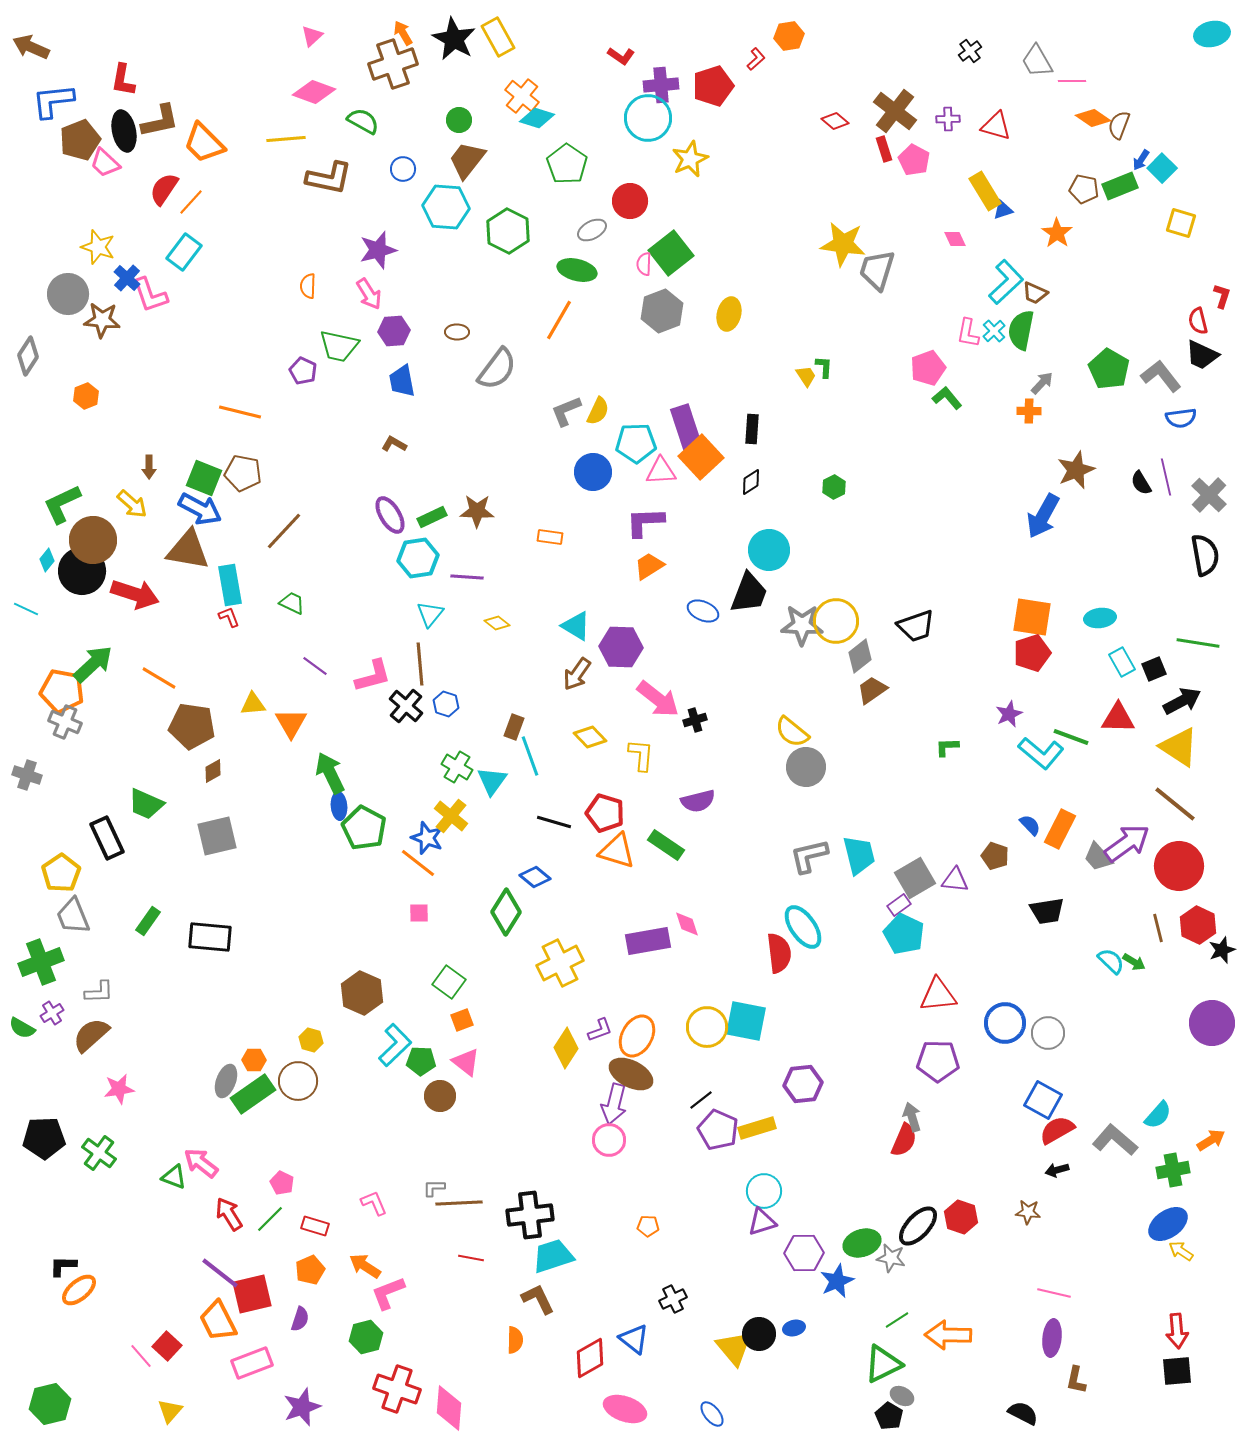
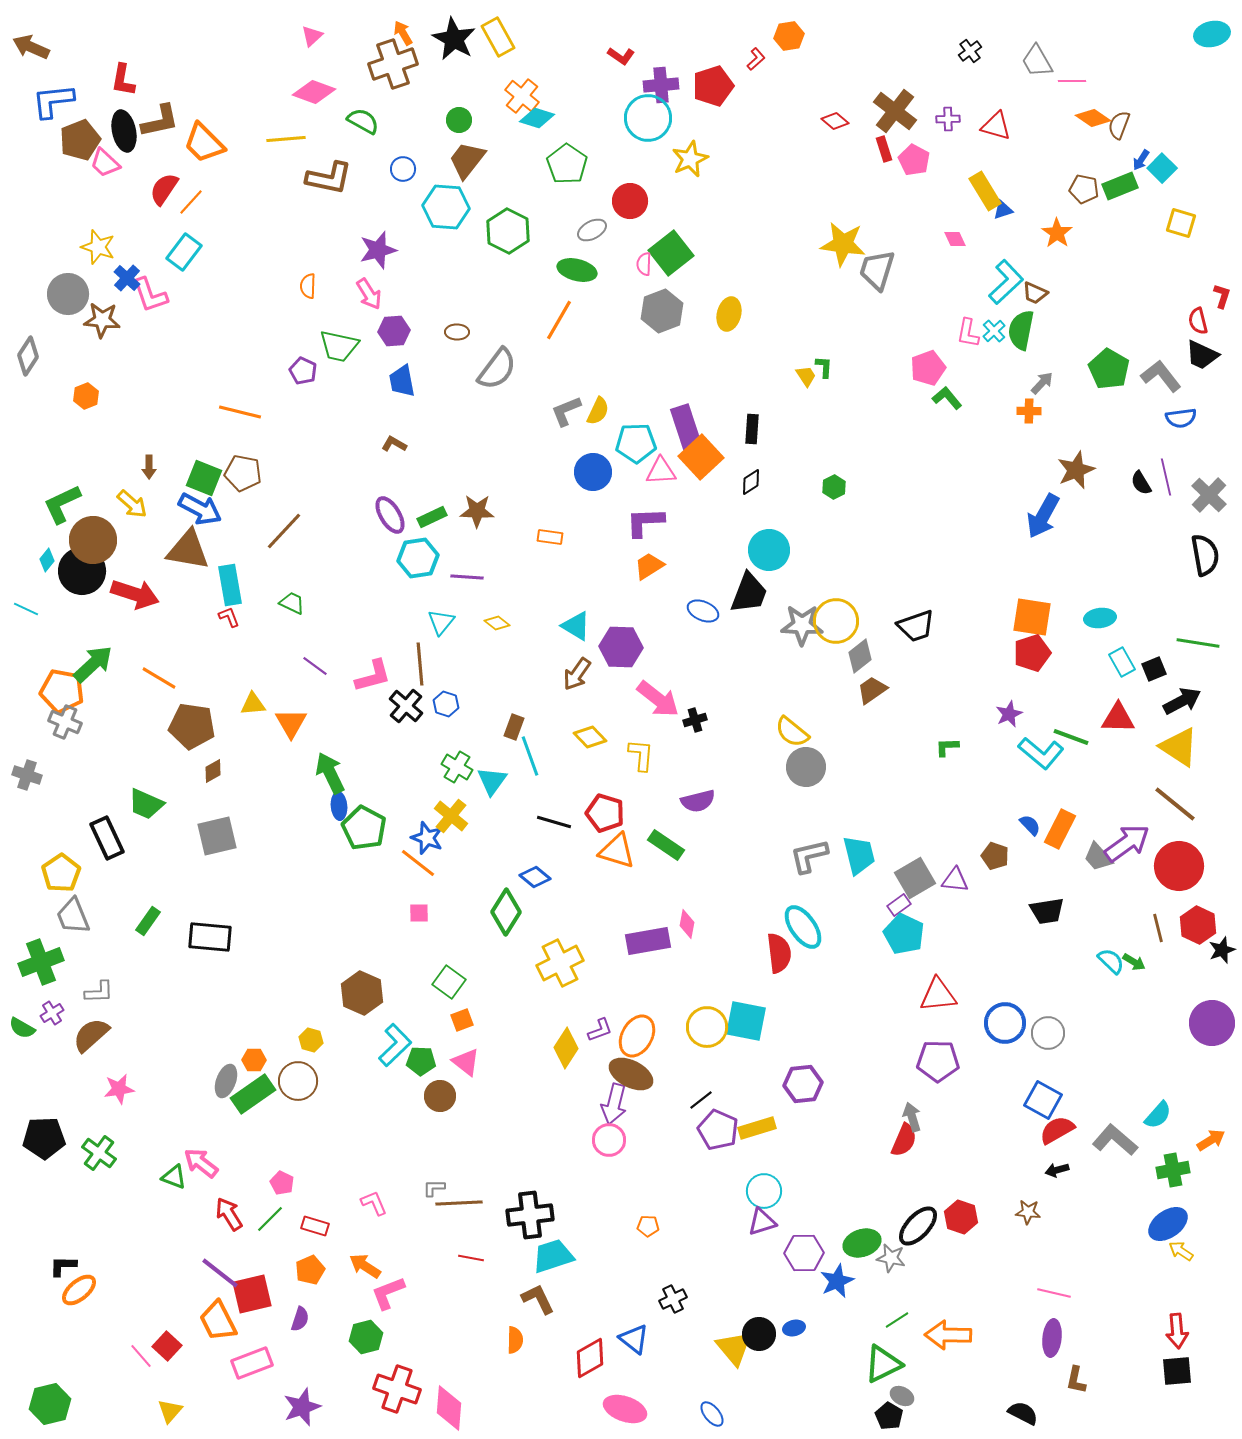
cyan triangle at (430, 614): moved 11 px right, 8 px down
pink diamond at (687, 924): rotated 28 degrees clockwise
